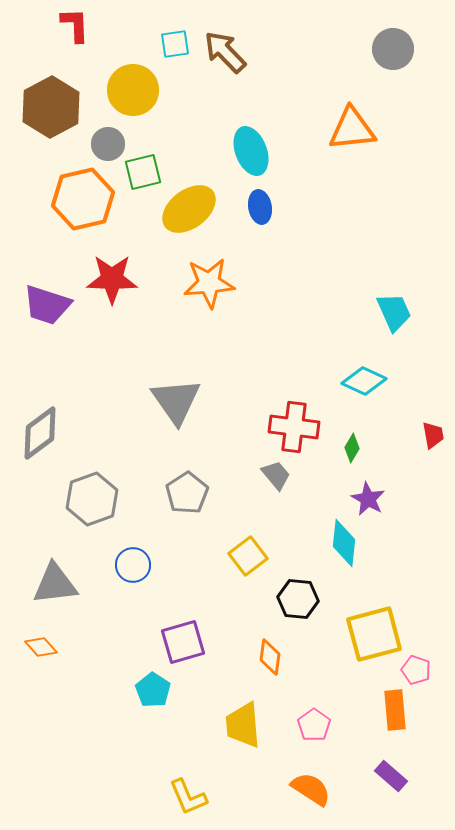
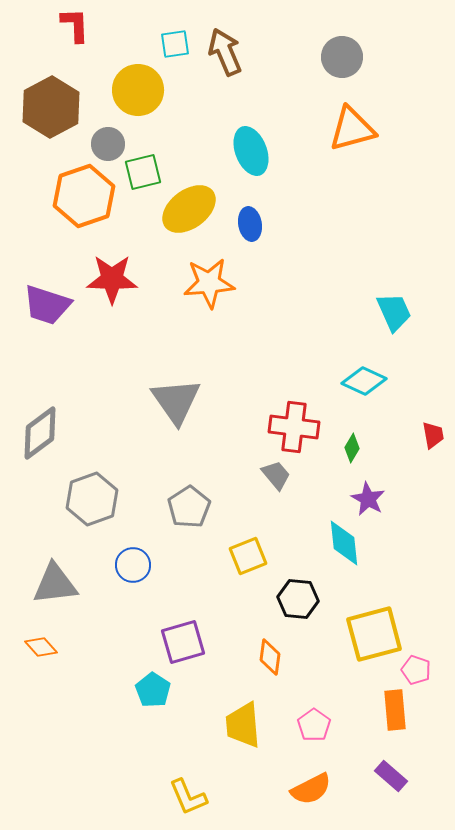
gray circle at (393, 49): moved 51 px left, 8 px down
brown arrow at (225, 52): rotated 21 degrees clockwise
yellow circle at (133, 90): moved 5 px right
orange triangle at (352, 129): rotated 9 degrees counterclockwise
orange hexagon at (83, 199): moved 1 px right, 3 px up; rotated 6 degrees counterclockwise
blue ellipse at (260, 207): moved 10 px left, 17 px down
gray pentagon at (187, 493): moved 2 px right, 14 px down
cyan diamond at (344, 543): rotated 12 degrees counterclockwise
yellow square at (248, 556): rotated 15 degrees clockwise
orange semicircle at (311, 789): rotated 120 degrees clockwise
